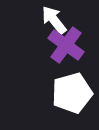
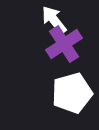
purple cross: moved 2 px left, 1 px up; rotated 21 degrees clockwise
